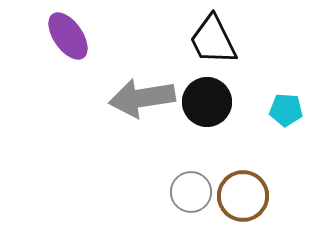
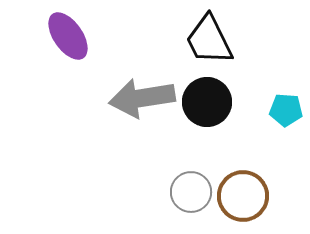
black trapezoid: moved 4 px left
